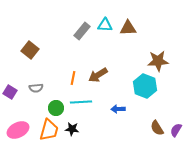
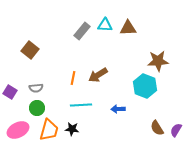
cyan line: moved 3 px down
green circle: moved 19 px left
